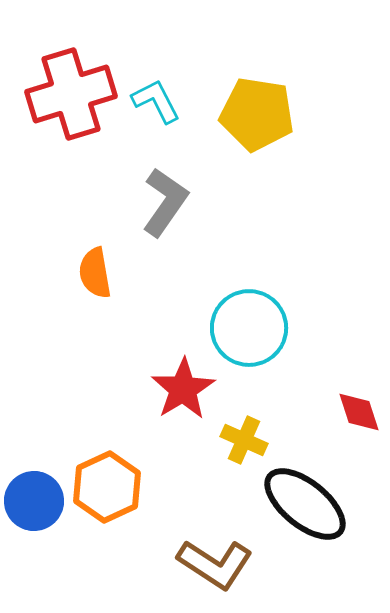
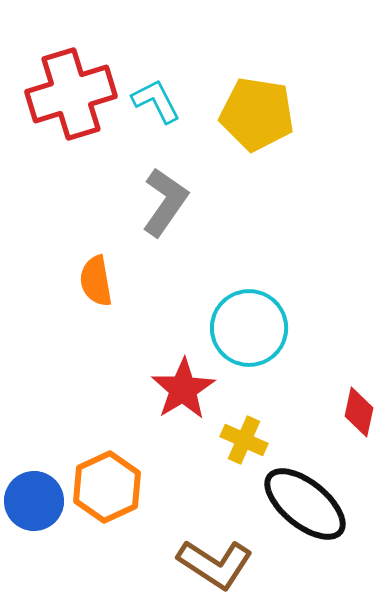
orange semicircle: moved 1 px right, 8 px down
red diamond: rotated 30 degrees clockwise
